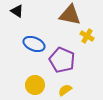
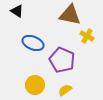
blue ellipse: moved 1 px left, 1 px up
